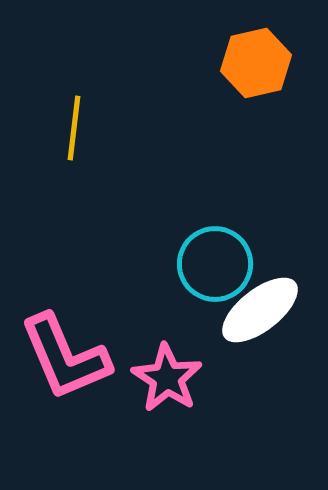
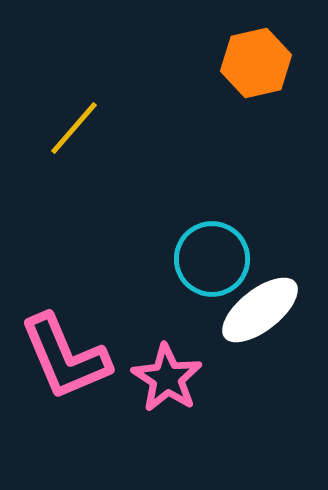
yellow line: rotated 34 degrees clockwise
cyan circle: moved 3 px left, 5 px up
